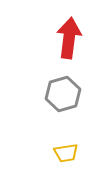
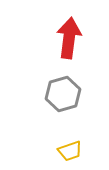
yellow trapezoid: moved 4 px right, 2 px up; rotated 10 degrees counterclockwise
